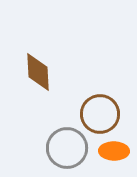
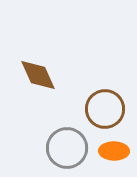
brown diamond: moved 3 px down; rotated 21 degrees counterclockwise
brown circle: moved 5 px right, 5 px up
